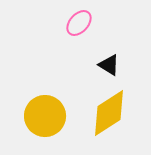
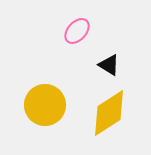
pink ellipse: moved 2 px left, 8 px down
yellow circle: moved 11 px up
